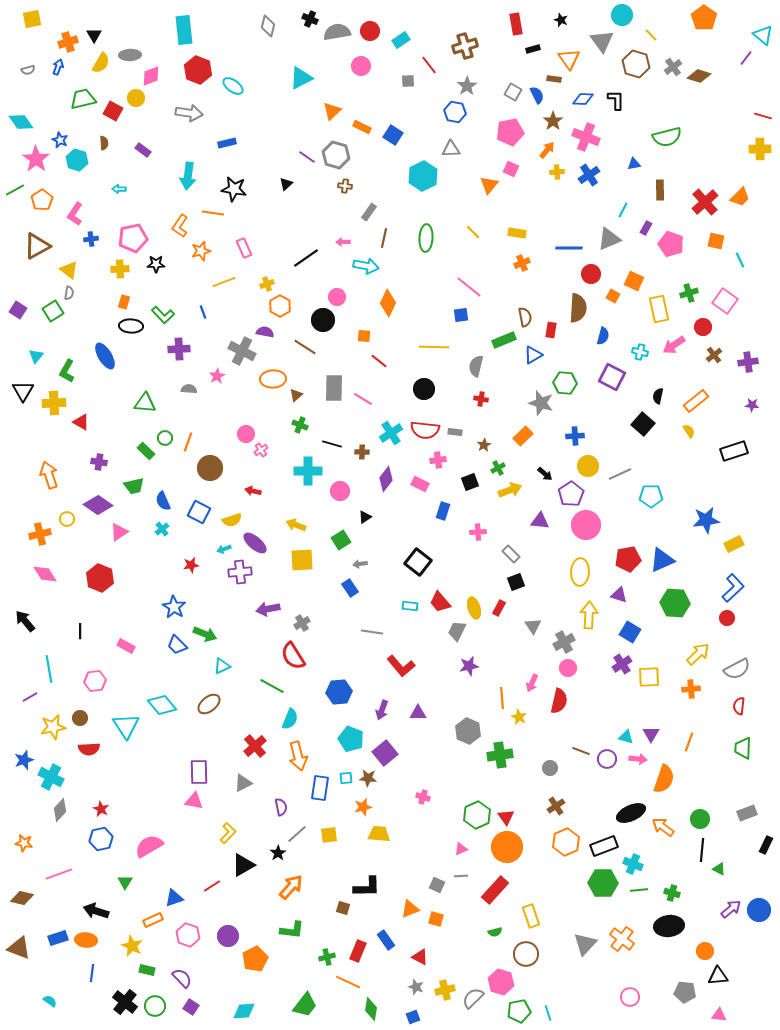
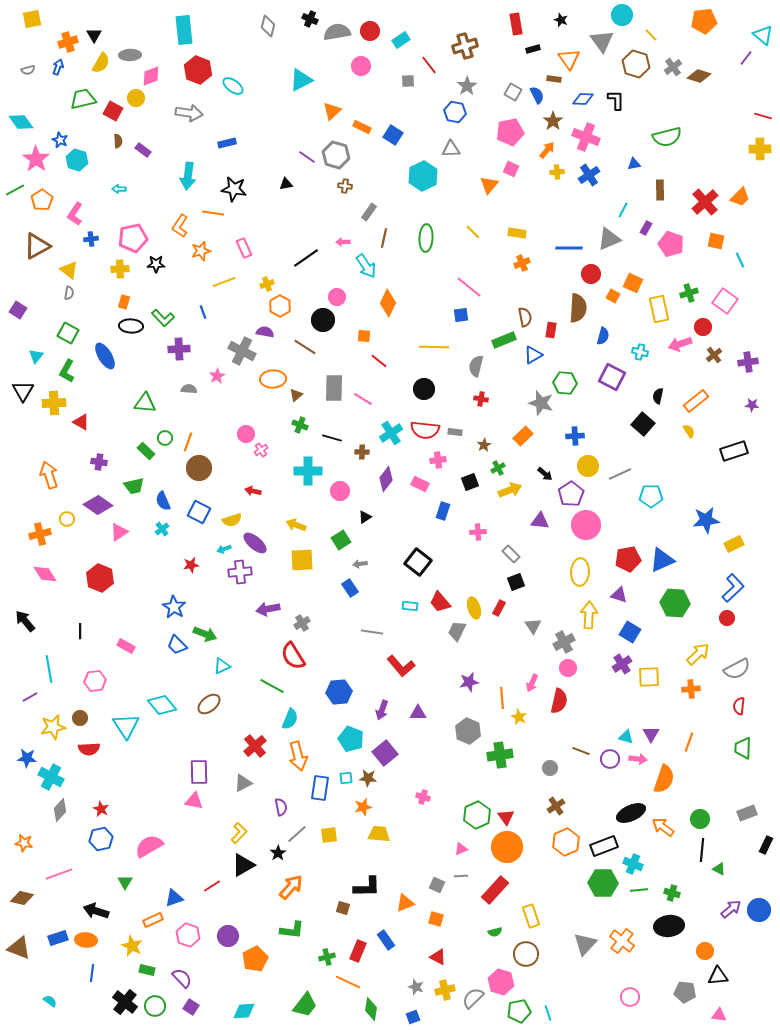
orange pentagon at (704, 18): moved 3 px down; rotated 30 degrees clockwise
cyan triangle at (301, 78): moved 2 px down
brown semicircle at (104, 143): moved 14 px right, 2 px up
black triangle at (286, 184): rotated 32 degrees clockwise
cyan arrow at (366, 266): rotated 45 degrees clockwise
orange square at (634, 281): moved 1 px left, 2 px down
green square at (53, 311): moved 15 px right, 22 px down; rotated 30 degrees counterclockwise
green L-shape at (163, 315): moved 3 px down
pink arrow at (674, 345): moved 6 px right, 1 px up; rotated 15 degrees clockwise
black line at (332, 444): moved 6 px up
brown circle at (210, 468): moved 11 px left
purple star at (469, 666): moved 16 px down
purple circle at (607, 759): moved 3 px right
blue star at (24, 760): moved 3 px right, 2 px up; rotated 24 degrees clockwise
yellow L-shape at (228, 833): moved 11 px right
orange triangle at (410, 909): moved 5 px left, 6 px up
orange cross at (622, 939): moved 2 px down
red triangle at (420, 957): moved 18 px right
